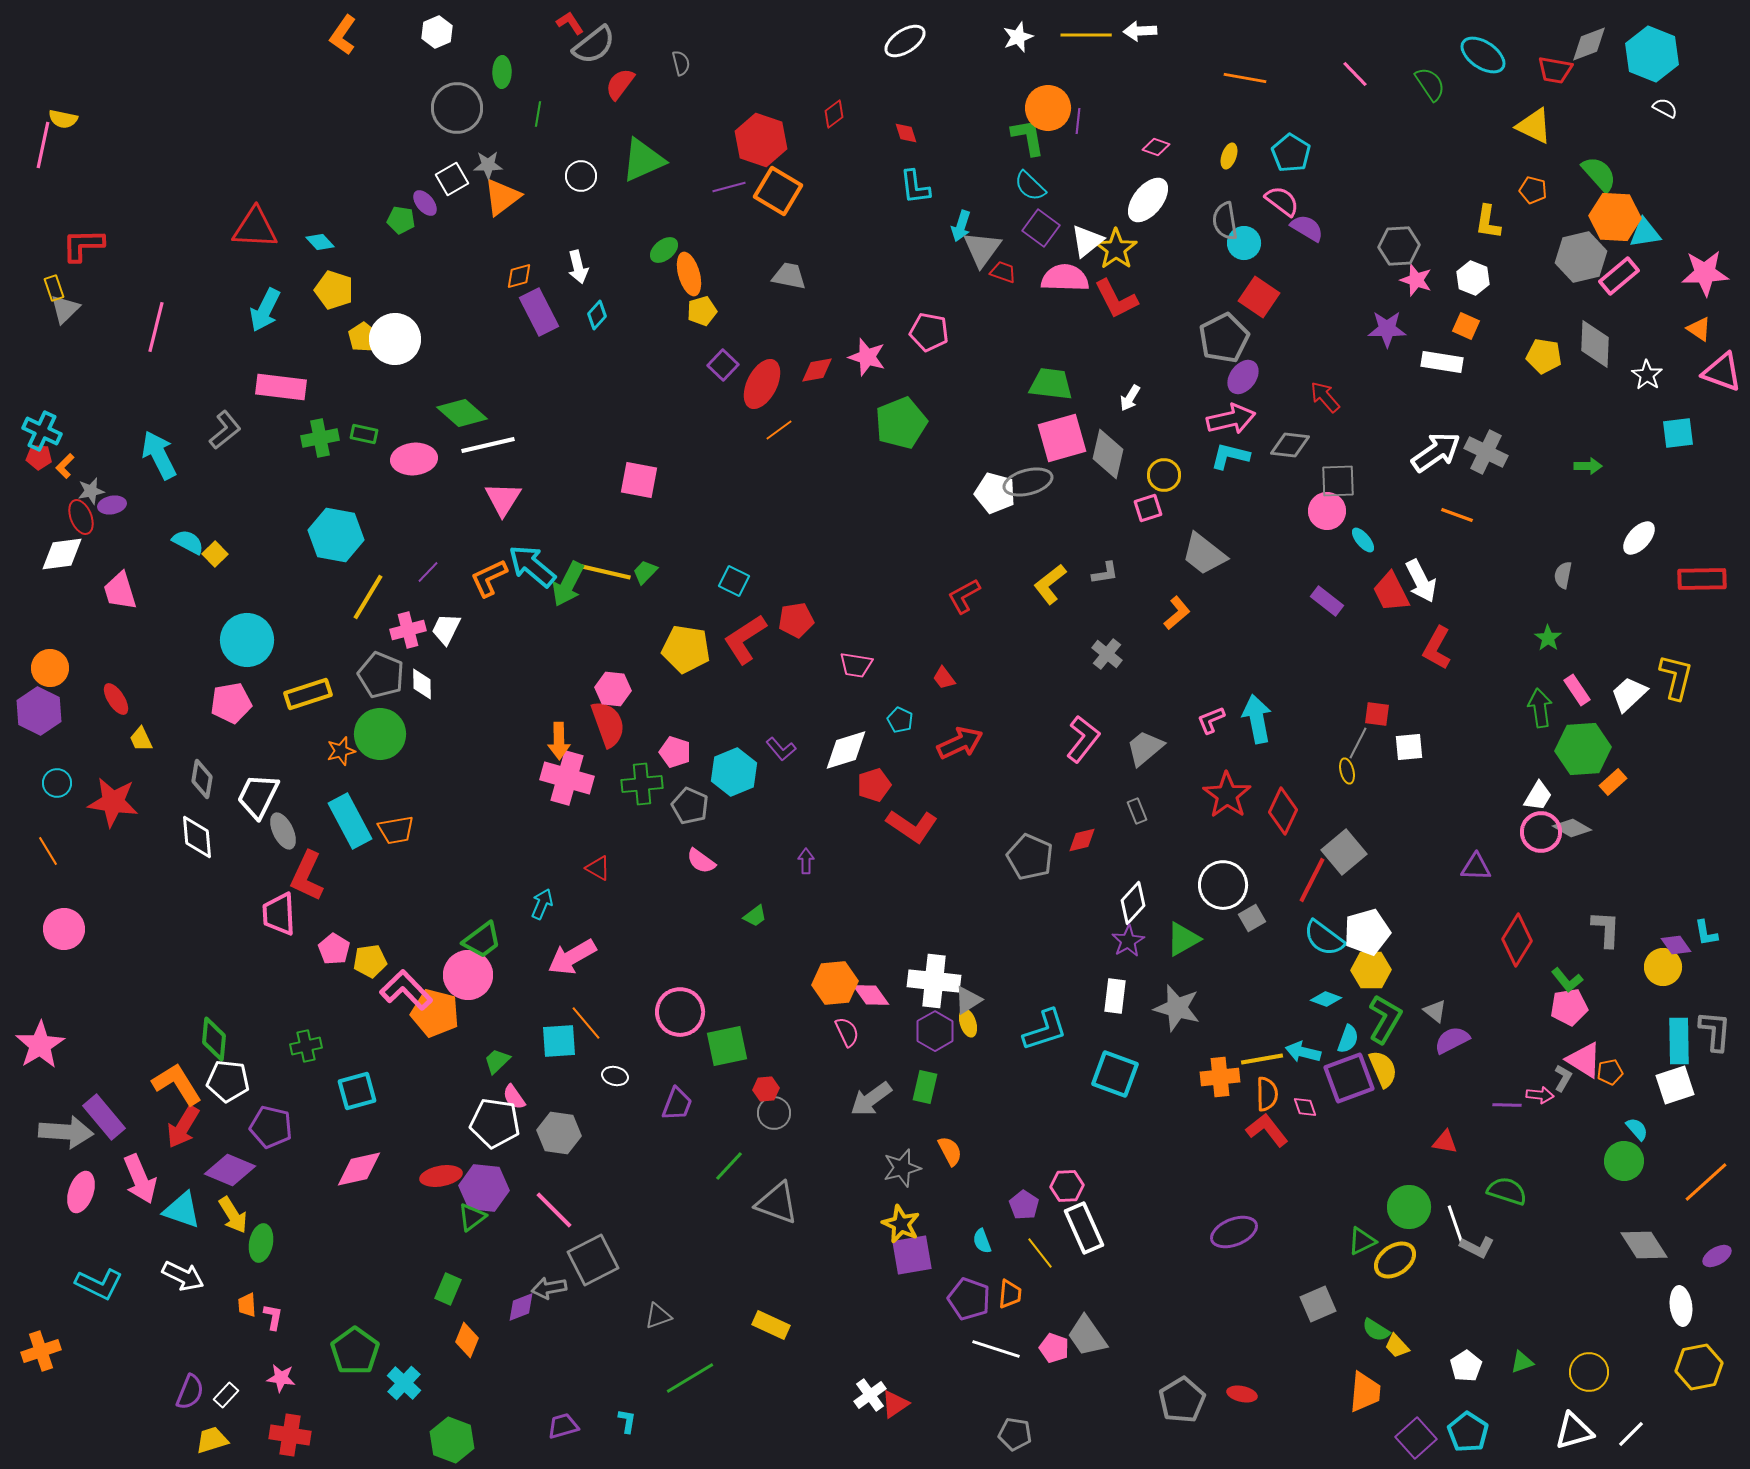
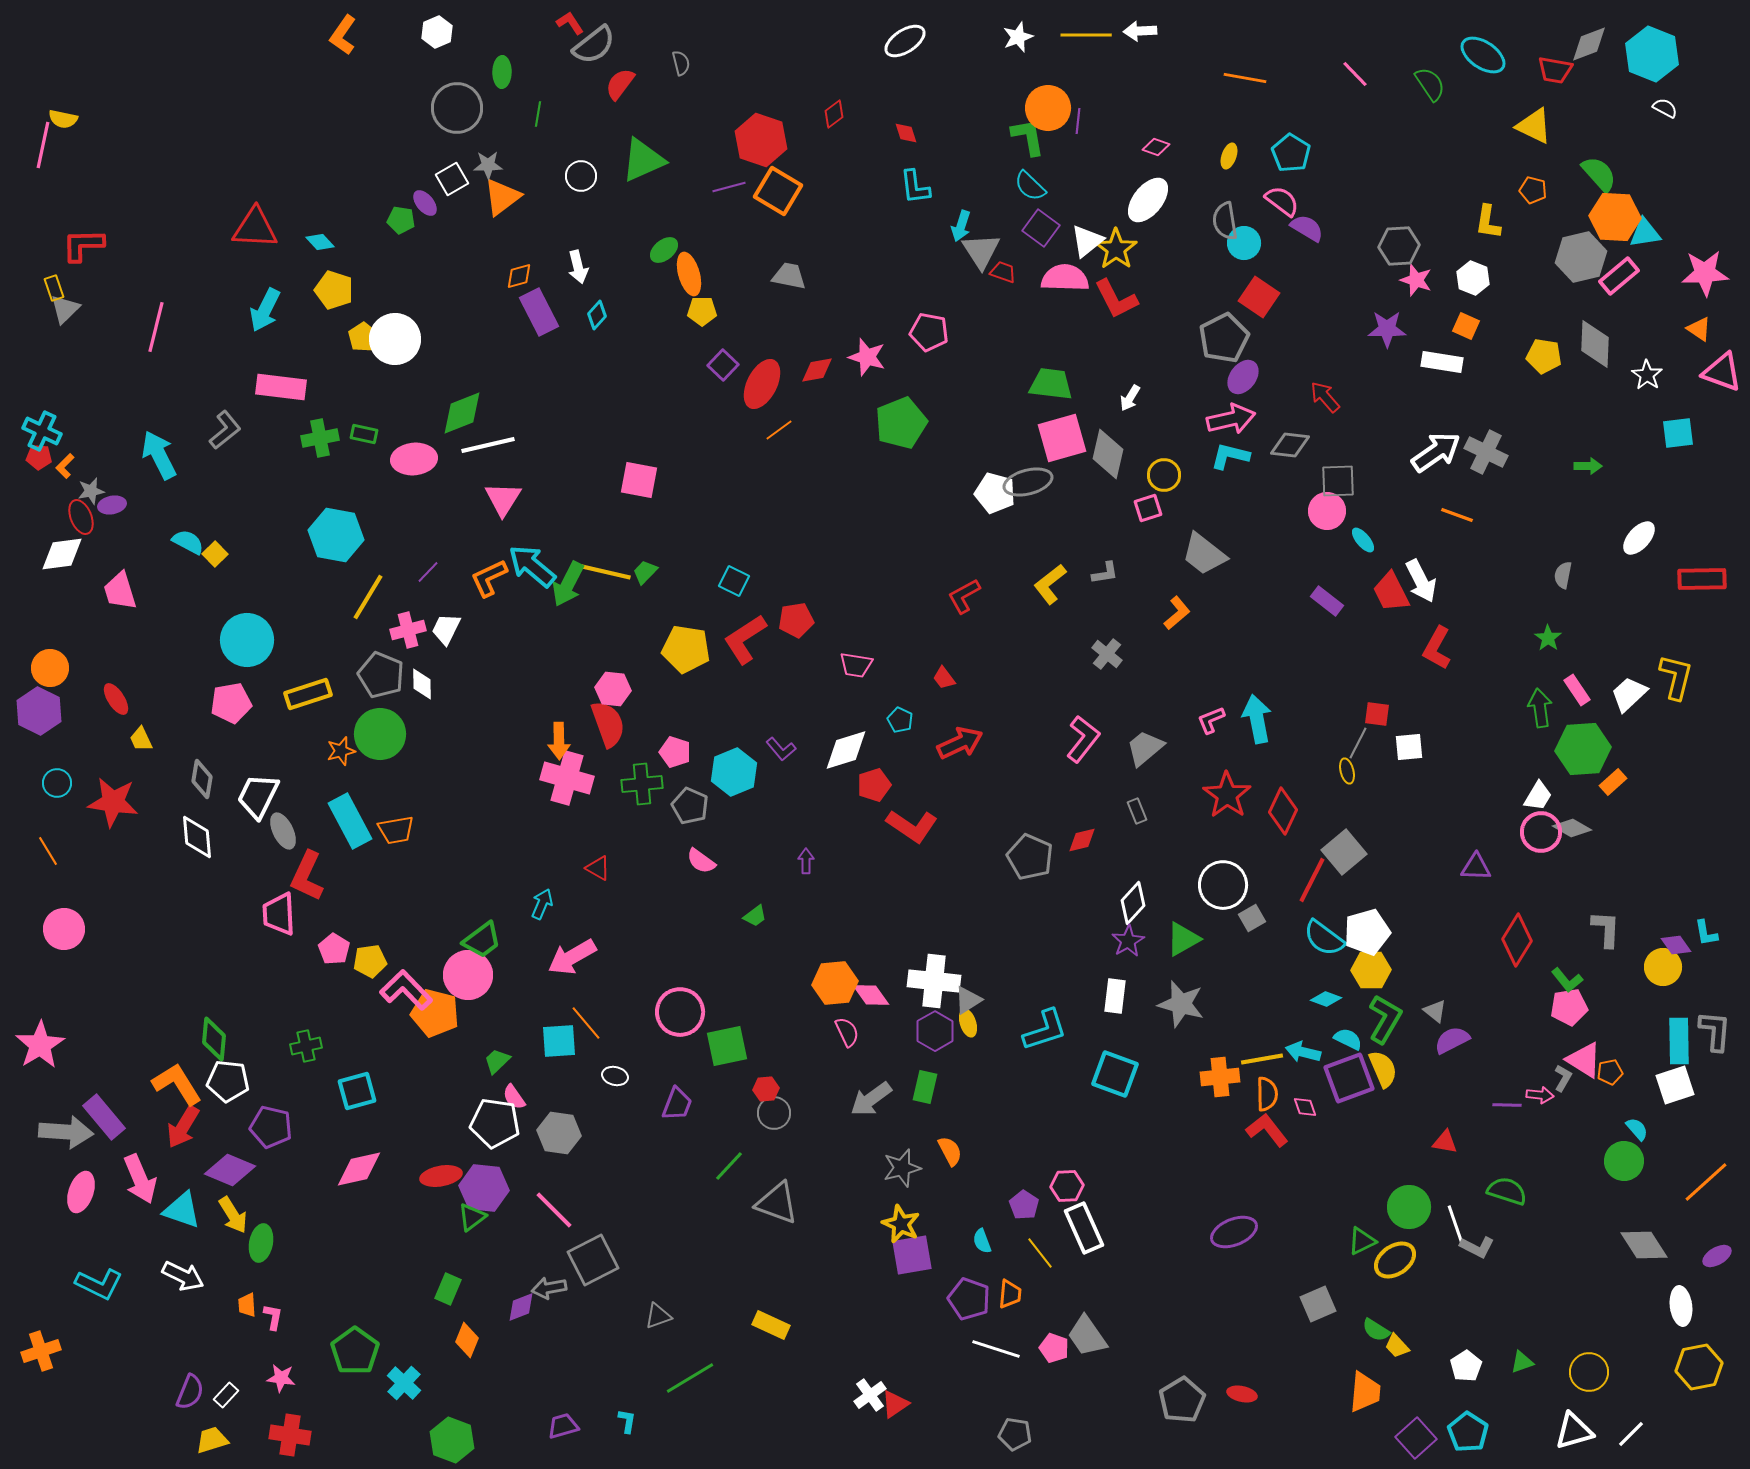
gray triangle at (982, 249): moved 1 px left, 2 px down; rotated 9 degrees counterclockwise
yellow pentagon at (702, 311): rotated 16 degrees clockwise
green diamond at (462, 413): rotated 63 degrees counterclockwise
gray star at (1177, 1008): moved 4 px right, 4 px up
cyan semicircle at (1348, 1039): rotated 84 degrees counterclockwise
